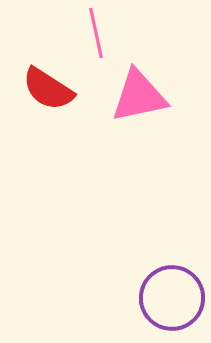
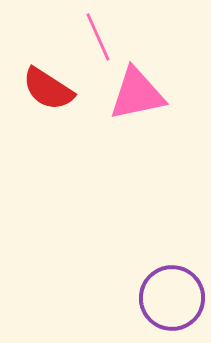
pink line: moved 2 px right, 4 px down; rotated 12 degrees counterclockwise
pink triangle: moved 2 px left, 2 px up
